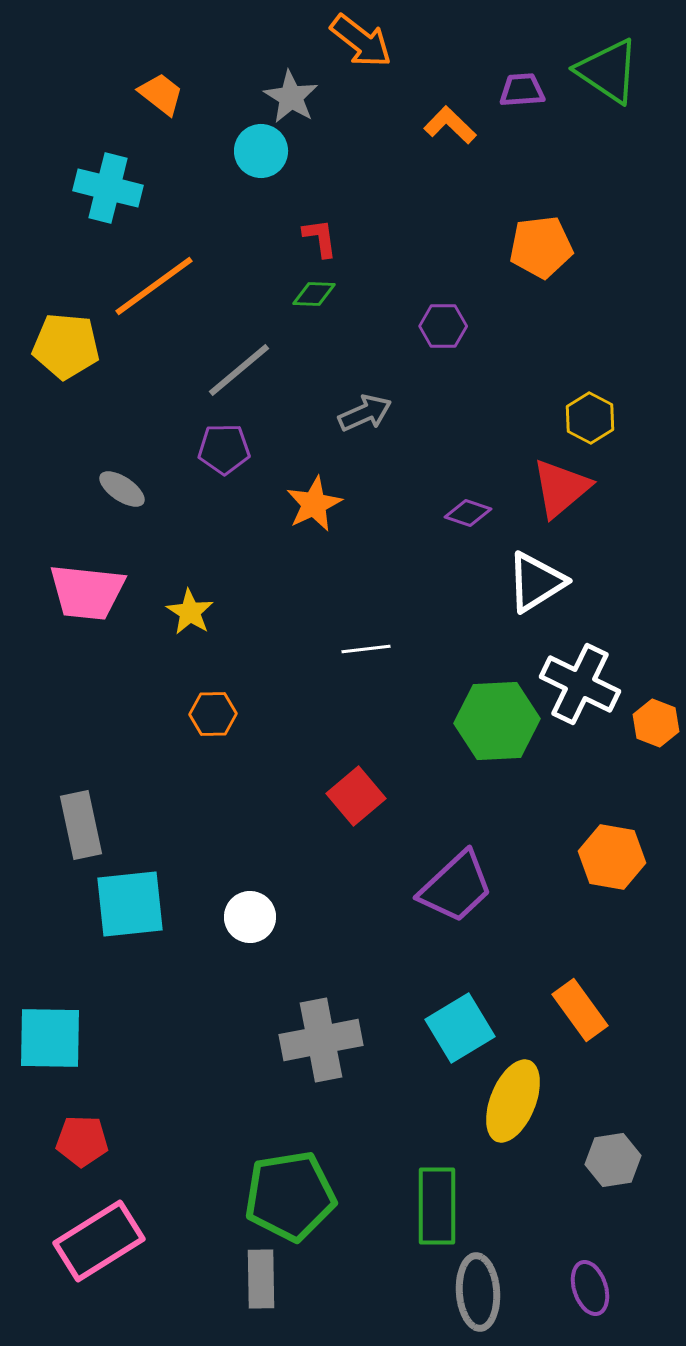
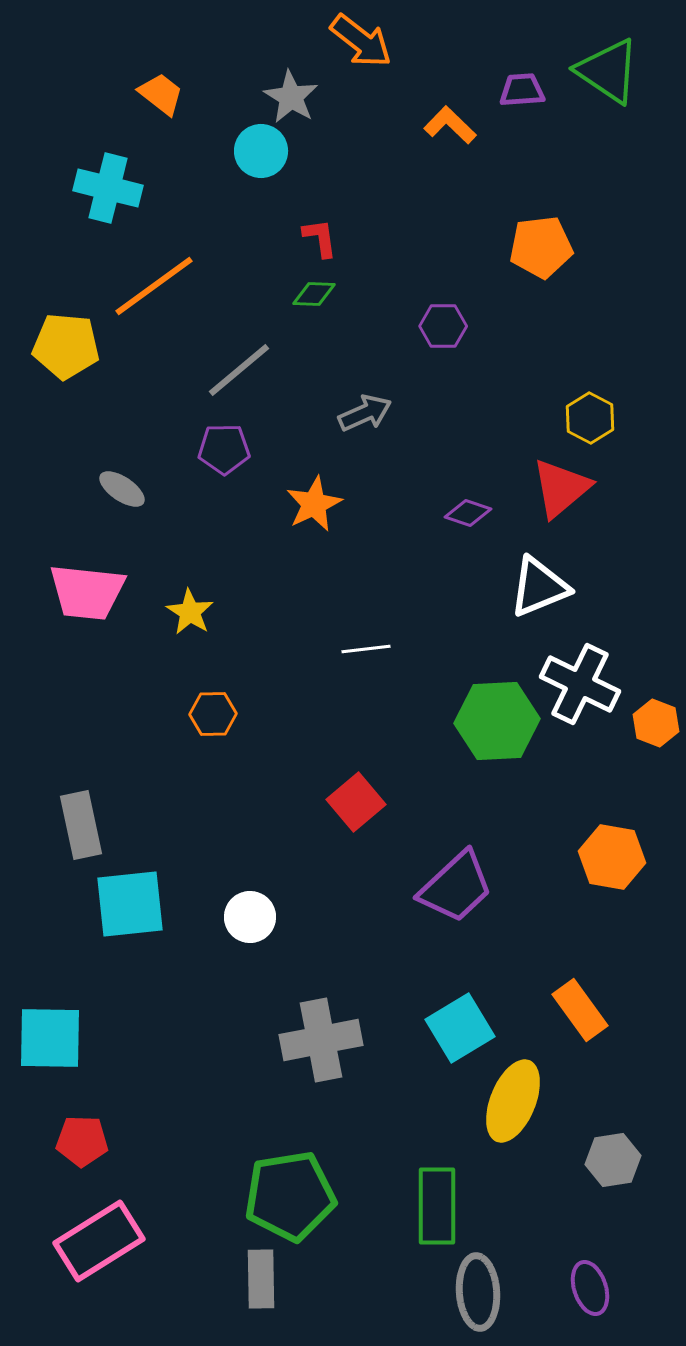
white triangle at (536, 582): moved 3 px right, 5 px down; rotated 10 degrees clockwise
red square at (356, 796): moved 6 px down
